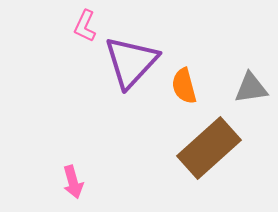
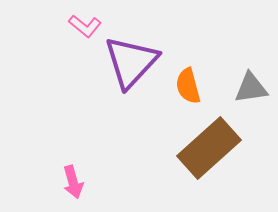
pink L-shape: rotated 76 degrees counterclockwise
orange semicircle: moved 4 px right
